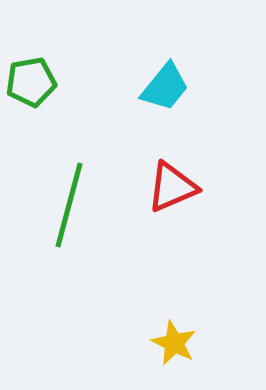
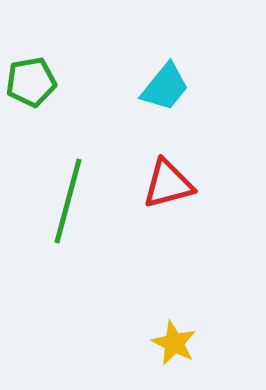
red triangle: moved 4 px left, 3 px up; rotated 8 degrees clockwise
green line: moved 1 px left, 4 px up
